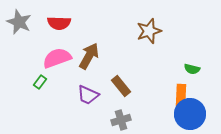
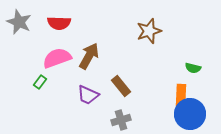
green semicircle: moved 1 px right, 1 px up
